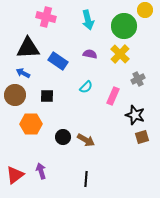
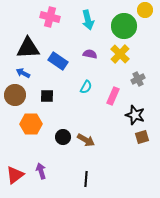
pink cross: moved 4 px right
cyan semicircle: rotated 16 degrees counterclockwise
